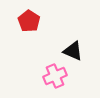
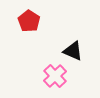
pink cross: rotated 20 degrees counterclockwise
